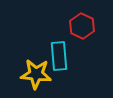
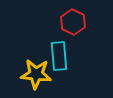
red hexagon: moved 9 px left, 4 px up
